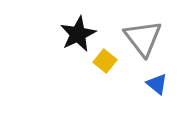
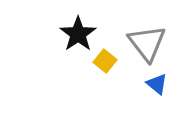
black star: rotated 9 degrees counterclockwise
gray triangle: moved 4 px right, 5 px down
